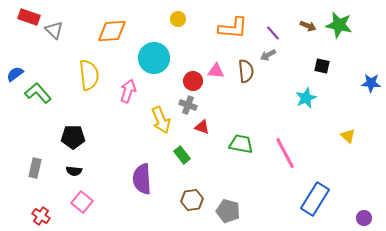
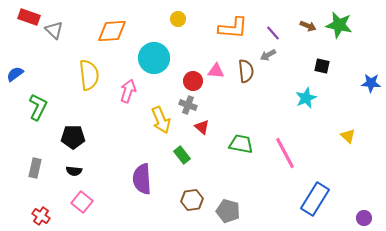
green L-shape: moved 14 px down; rotated 68 degrees clockwise
red triangle: rotated 21 degrees clockwise
